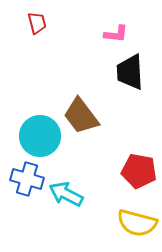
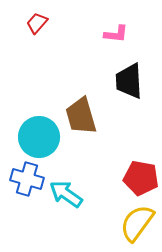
red trapezoid: rotated 125 degrees counterclockwise
black trapezoid: moved 1 px left, 9 px down
brown trapezoid: rotated 21 degrees clockwise
cyan circle: moved 1 px left, 1 px down
red pentagon: moved 2 px right, 7 px down
cyan arrow: rotated 8 degrees clockwise
yellow semicircle: rotated 111 degrees clockwise
